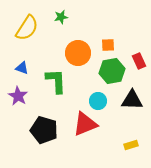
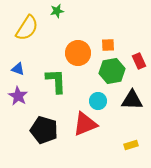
green star: moved 4 px left, 6 px up
blue triangle: moved 4 px left, 1 px down
